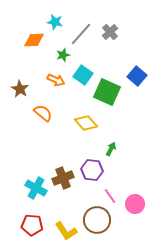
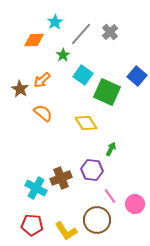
cyan star: rotated 28 degrees clockwise
green star: rotated 16 degrees counterclockwise
orange arrow: moved 14 px left; rotated 114 degrees clockwise
yellow diamond: rotated 10 degrees clockwise
brown cross: moved 2 px left
